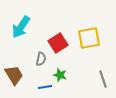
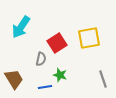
red square: moved 1 px left
brown trapezoid: moved 4 px down
